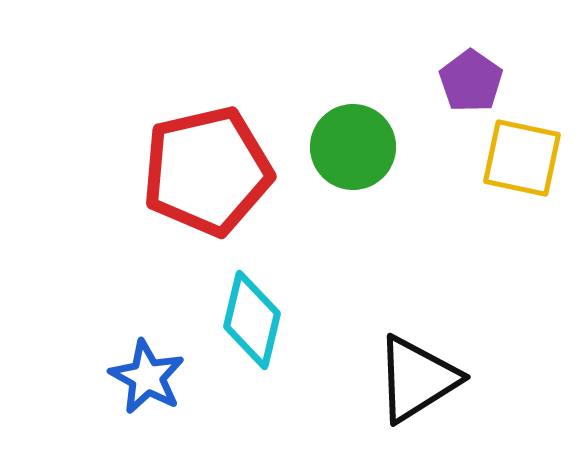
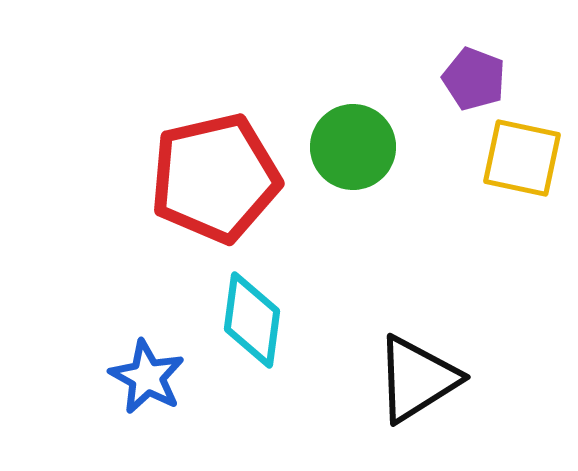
purple pentagon: moved 3 px right, 2 px up; rotated 14 degrees counterclockwise
red pentagon: moved 8 px right, 7 px down
cyan diamond: rotated 6 degrees counterclockwise
